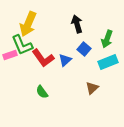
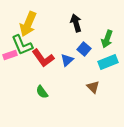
black arrow: moved 1 px left, 1 px up
blue triangle: moved 2 px right
brown triangle: moved 1 px right, 1 px up; rotated 32 degrees counterclockwise
